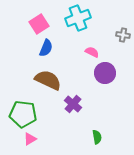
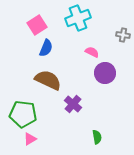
pink square: moved 2 px left, 1 px down
